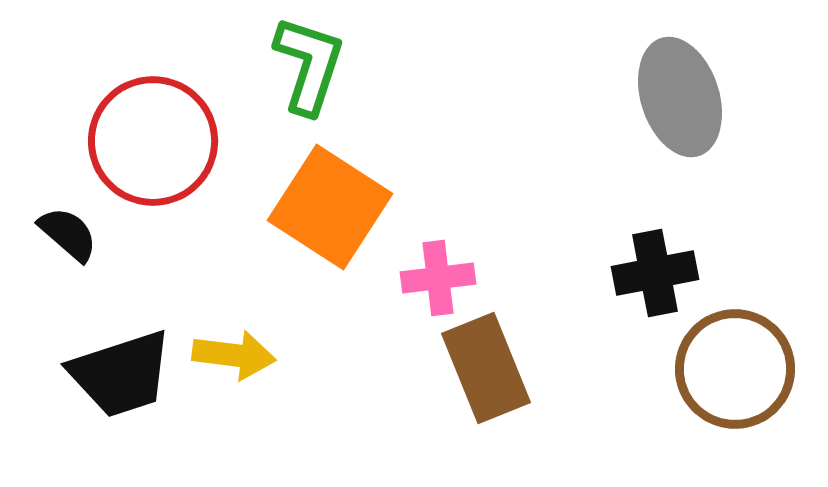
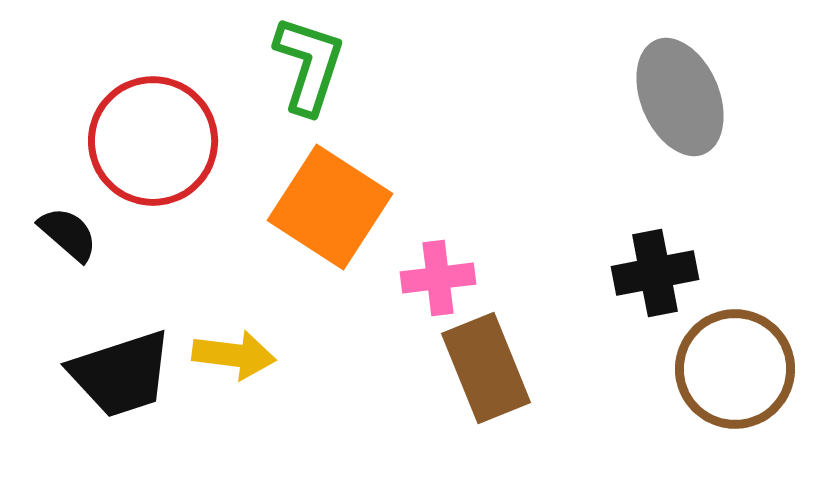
gray ellipse: rotated 5 degrees counterclockwise
